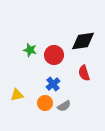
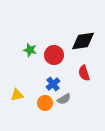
gray semicircle: moved 7 px up
